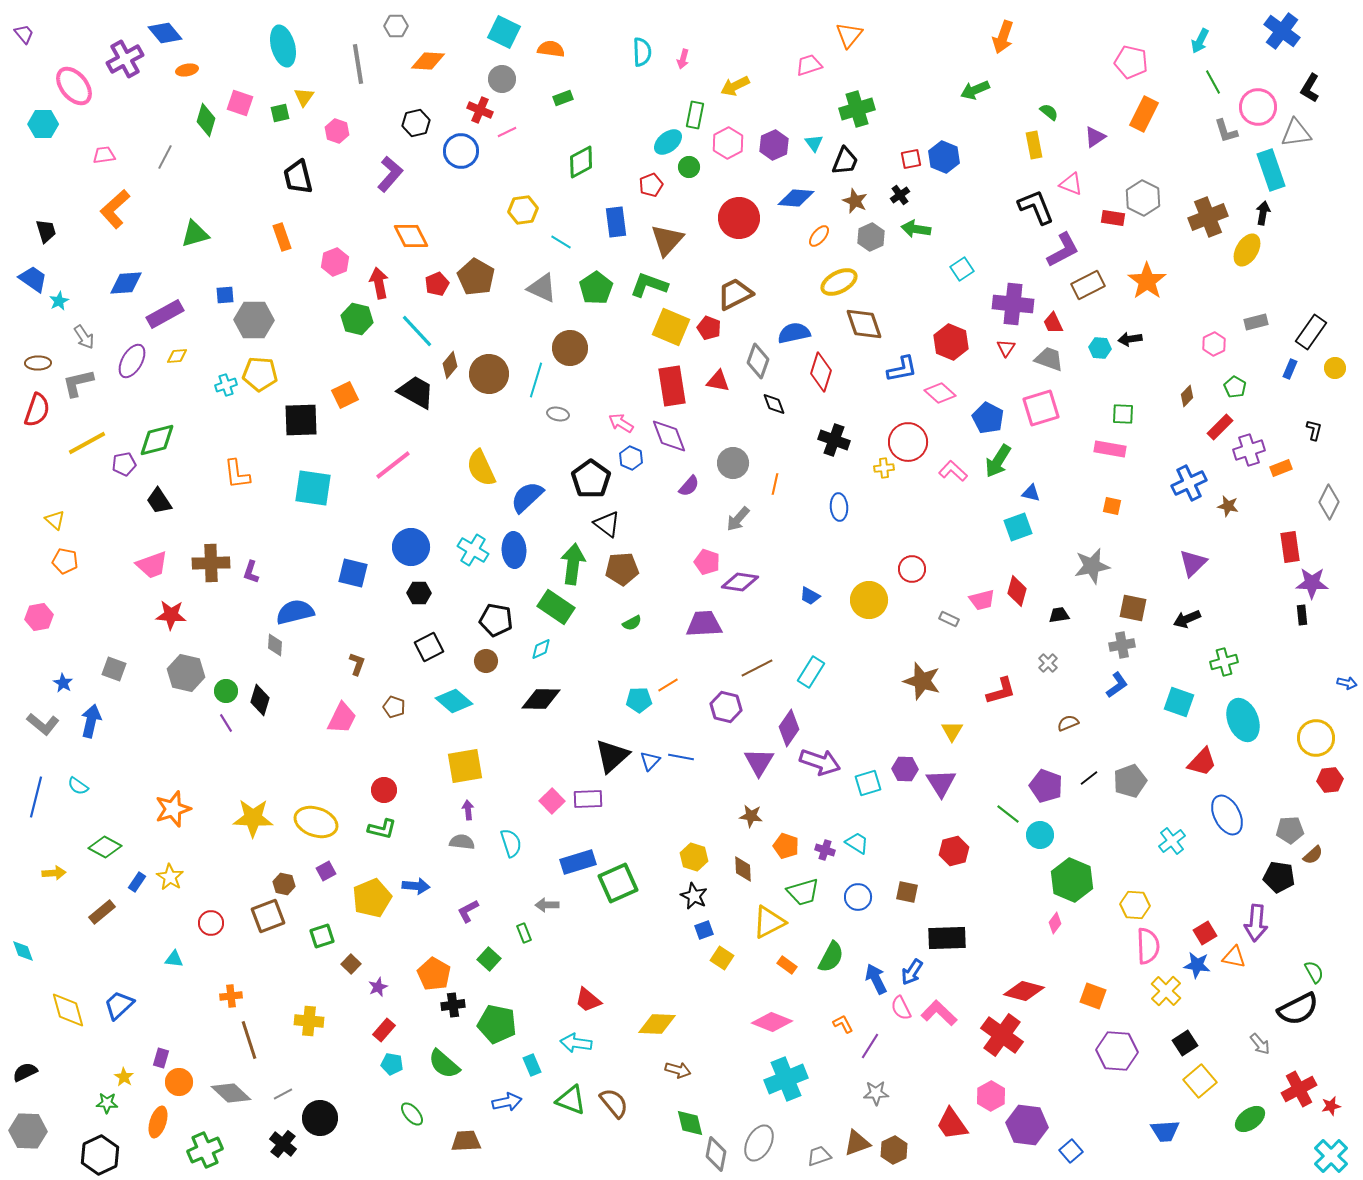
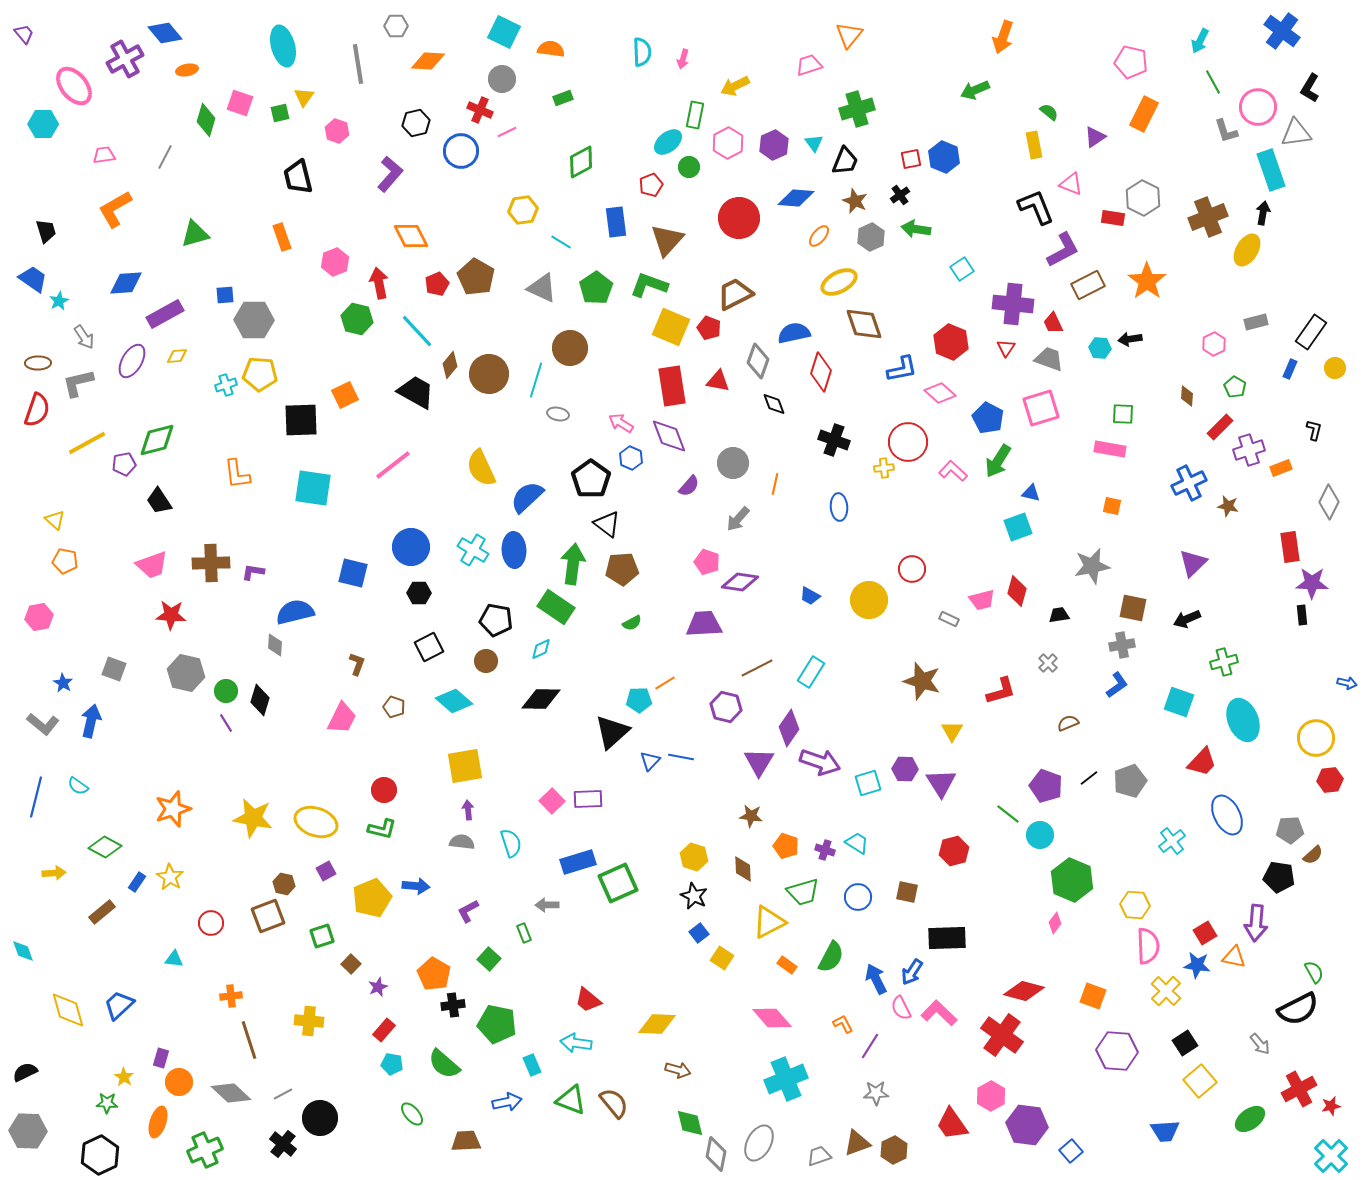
orange L-shape at (115, 209): rotated 12 degrees clockwise
brown diamond at (1187, 396): rotated 40 degrees counterclockwise
purple L-shape at (251, 572): moved 2 px right; rotated 80 degrees clockwise
orange line at (668, 685): moved 3 px left, 2 px up
black triangle at (612, 756): moved 24 px up
yellow star at (253, 818): rotated 9 degrees clockwise
blue square at (704, 930): moved 5 px left, 3 px down; rotated 18 degrees counterclockwise
pink diamond at (772, 1022): moved 4 px up; rotated 27 degrees clockwise
